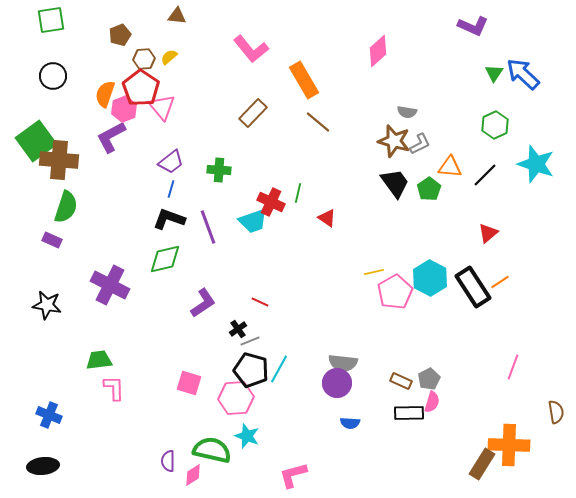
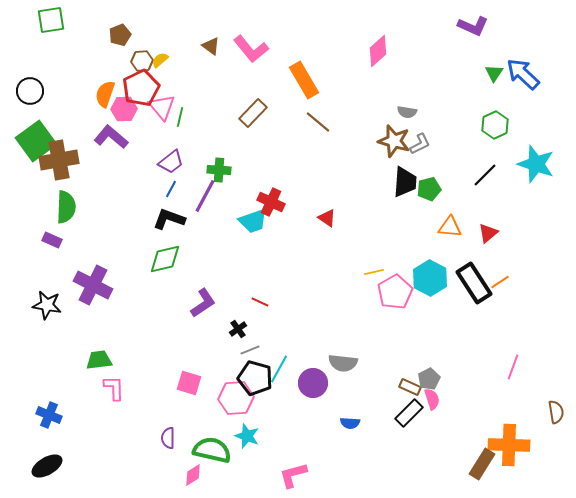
brown triangle at (177, 16): moved 34 px right, 30 px down; rotated 30 degrees clockwise
yellow semicircle at (169, 57): moved 9 px left, 3 px down
brown hexagon at (144, 59): moved 2 px left, 2 px down
black circle at (53, 76): moved 23 px left, 15 px down
red pentagon at (141, 88): rotated 12 degrees clockwise
pink hexagon at (124, 109): rotated 20 degrees clockwise
purple L-shape at (111, 137): rotated 68 degrees clockwise
brown cross at (59, 160): rotated 15 degrees counterclockwise
orange triangle at (450, 167): moved 60 px down
black trapezoid at (395, 183): moved 10 px right, 1 px up; rotated 40 degrees clockwise
blue line at (171, 189): rotated 12 degrees clockwise
green pentagon at (429, 189): rotated 20 degrees clockwise
green line at (298, 193): moved 118 px left, 76 px up
green semicircle at (66, 207): rotated 16 degrees counterclockwise
purple line at (208, 227): moved 3 px left, 31 px up; rotated 48 degrees clockwise
purple cross at (110, 285): moved 17 px left
black rectangle at (473, 287): moved 1 px right, 4 px up
gray line at (250, 341): moved 9 px down
black pentagon at (251, 370): moved 4 px right, 8 px down
brown rectangle at (401, 381): moved 9 px right, 6 px down
purple circle at (337, 383): moved 24 px left
pink semicircle at (432, 402): moved 3 px up; rotated 35 degrees counterclockwise
black rectangle at (409, 413): rotated 44 degrees counterclockwise
purple semicircle at (168, 461): moved 23 px up
black ellipse at (43, 466): moved 4 px right; rotated 24 degrees counterclockwise
